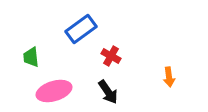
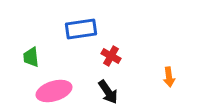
blue rectangle: rotated 28 degrees clockwise
